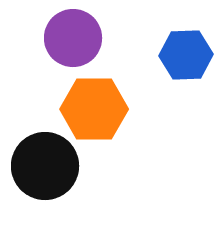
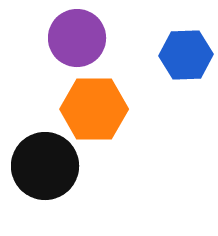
purple circle: moved 4 px right
